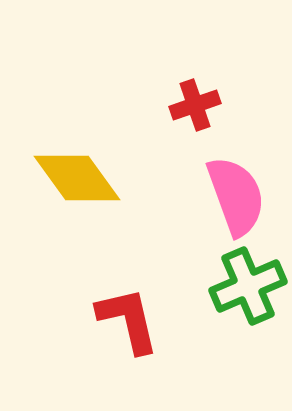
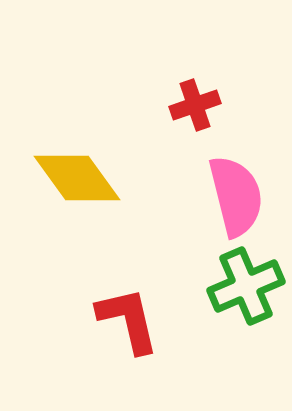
pink semicircle: rotated 6 degrees clockwise
green cross: moved 2 px left
